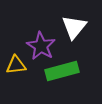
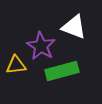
white triangle: rotated 48 degrees counterclockwise
